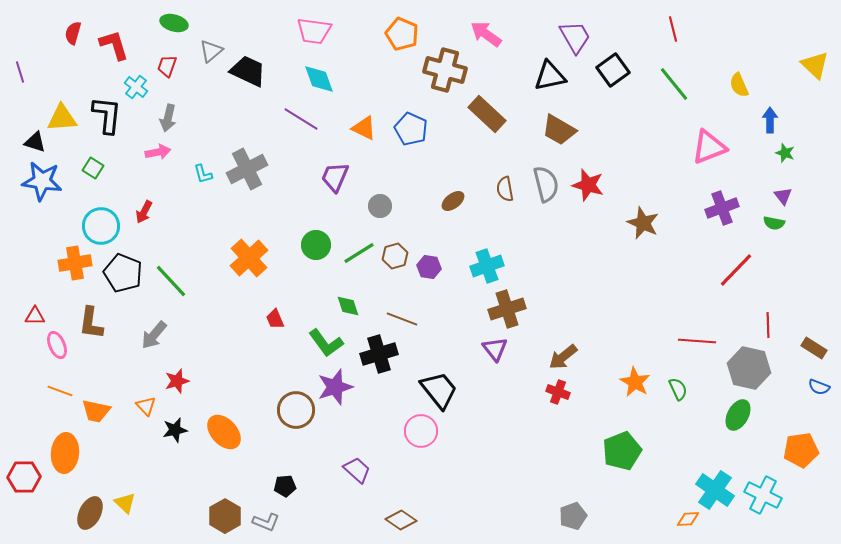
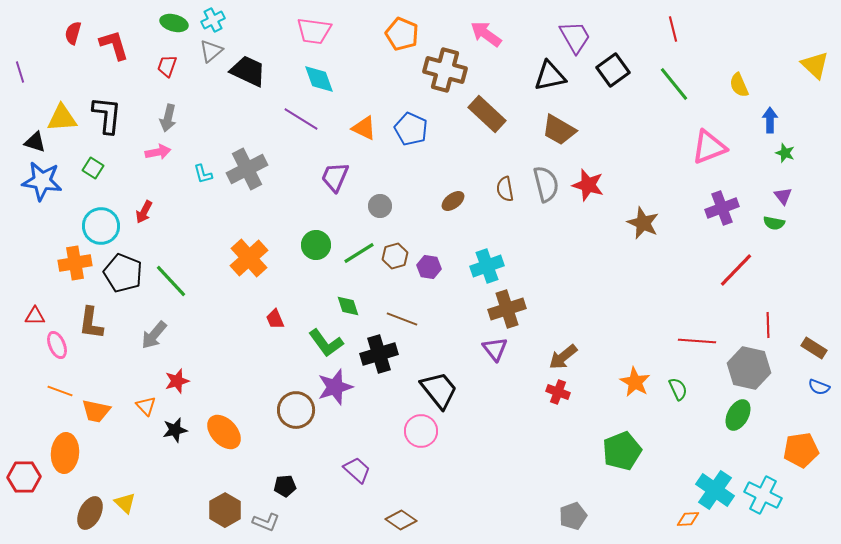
cyan cross at (136, 87): moved 77 px right, 67 px up; rotated 25 degrees clockwise
brown hexagon at (225, 516): moved 6 px up
